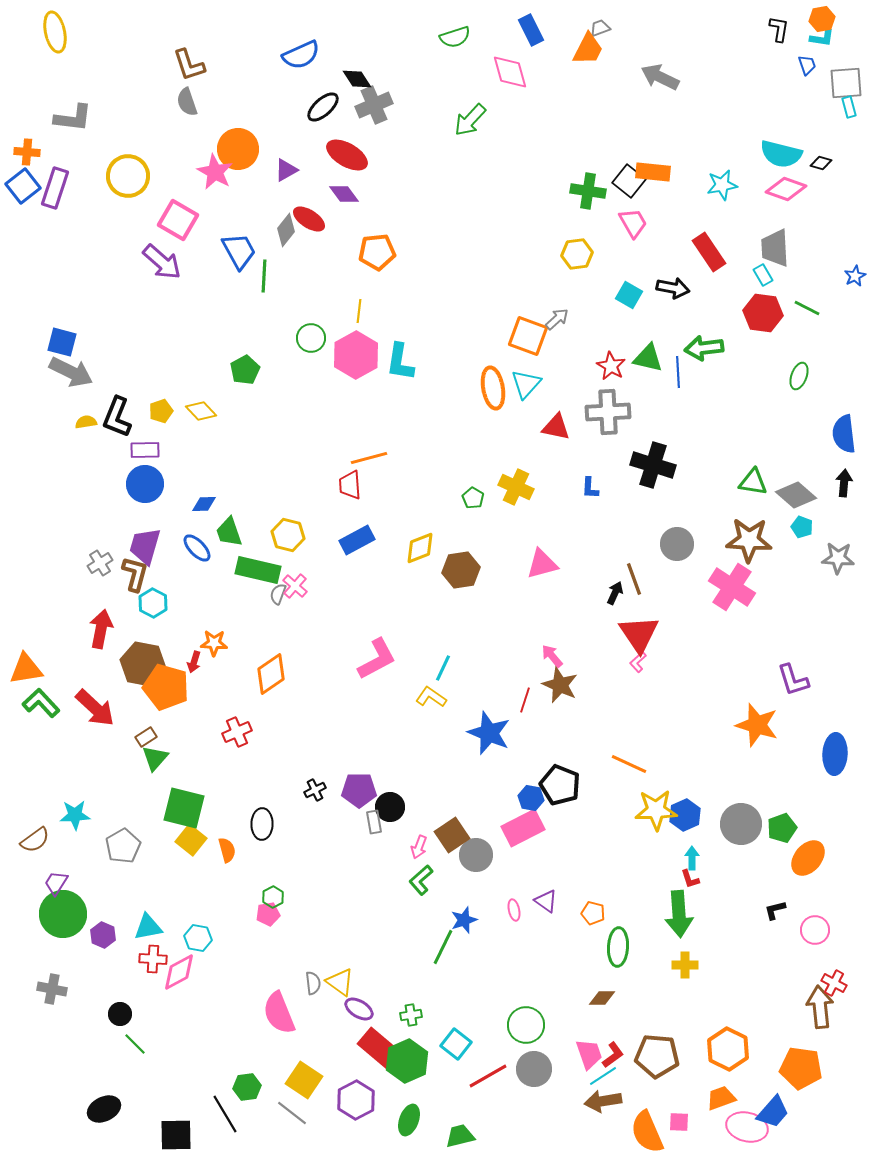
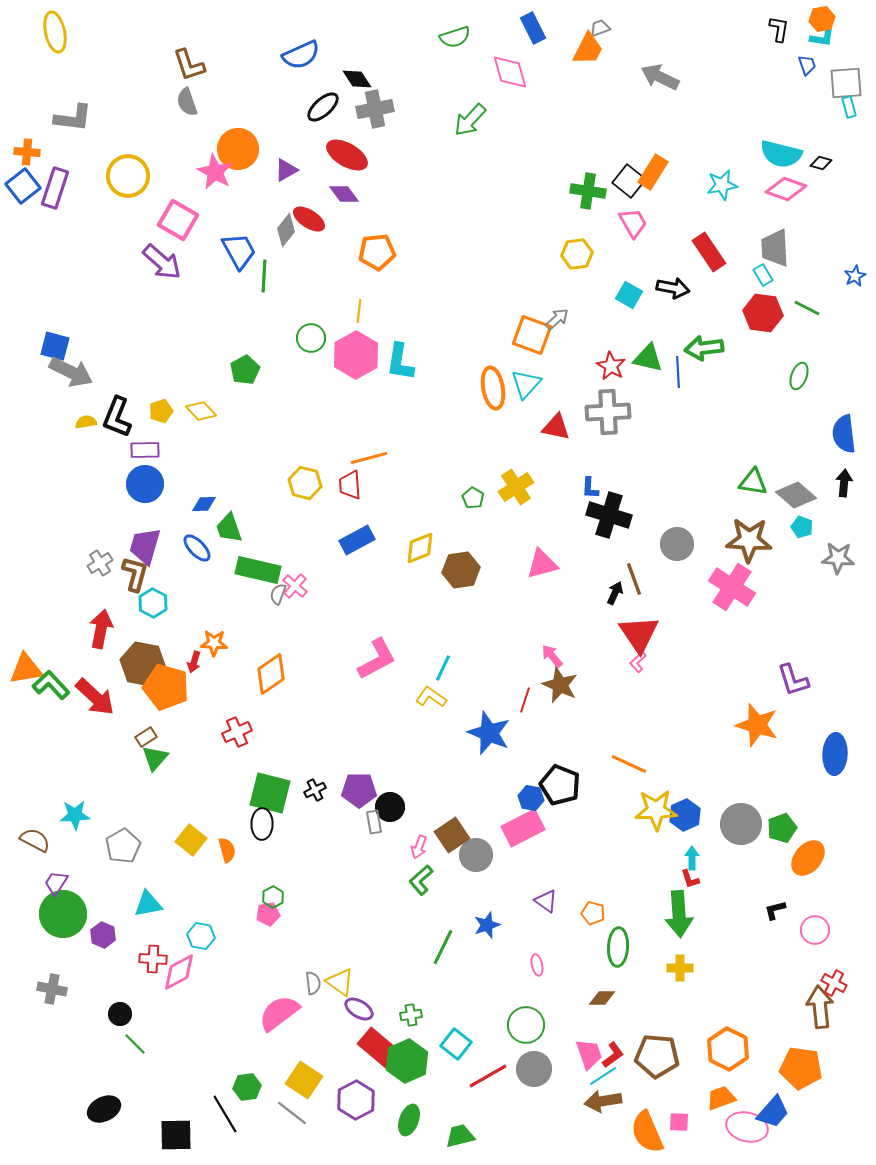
blue rectangle at (531, 30): moved 2 px right, 2 px up
gray cross at (374, 105): moved 1 px right, 4 px down; rotated 12 degrees clockwise
orange rectangle at (653, 172): rotated 64 degrees counterclockwise
orange square at (528, 336): moved 4 px right, 1 px up
blue square at (62, 342): moved 7 px left, 4 px down
black cross at (653, 465): moved 44 px left, 50 px down
yellow cross at (516, 487): rotated 32 degrees clockwise
green trapezoid at (229, 532): moved 4 px up
yellow hexagon at (288, 535): moved 17 px right, 52 px up
green L-shape at (41, 703): moved 10 px right, 18 px up
red arrow at (95, 708): moved 11 px up
green square at (184, 808): moved 86 px right, 15 px up
brown semicircle at (35, 840): rotated 116 degrees counterclockwise
pink ellipse at (514, 910): moved 23 px right, 55 px down
blue star at (464, 920): moved 23 px right, 5 px down
cyan triangle at (148, 927): moved 23 px up
cyan hexagon at (198, 938): moved 3 px right, 2 px up
yellow cross at (685, 965): moved 5 px left, 3 px down
pink semicircle at (279, 1013): rotated 75 degrees clockwise
